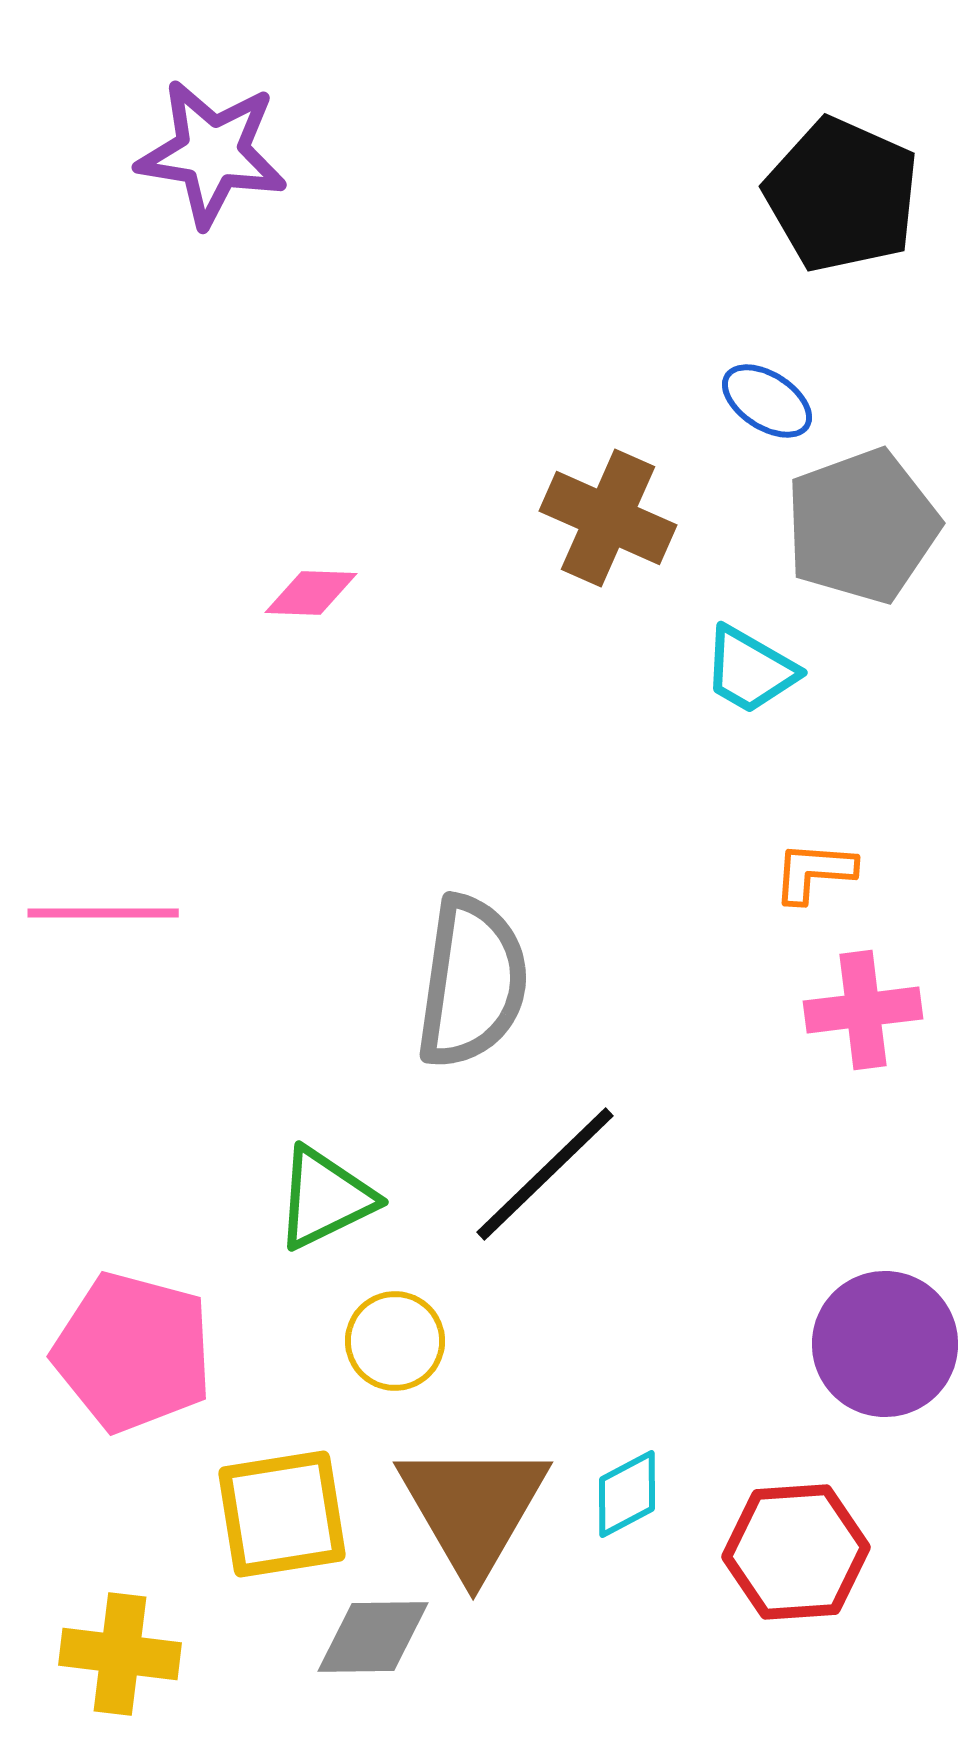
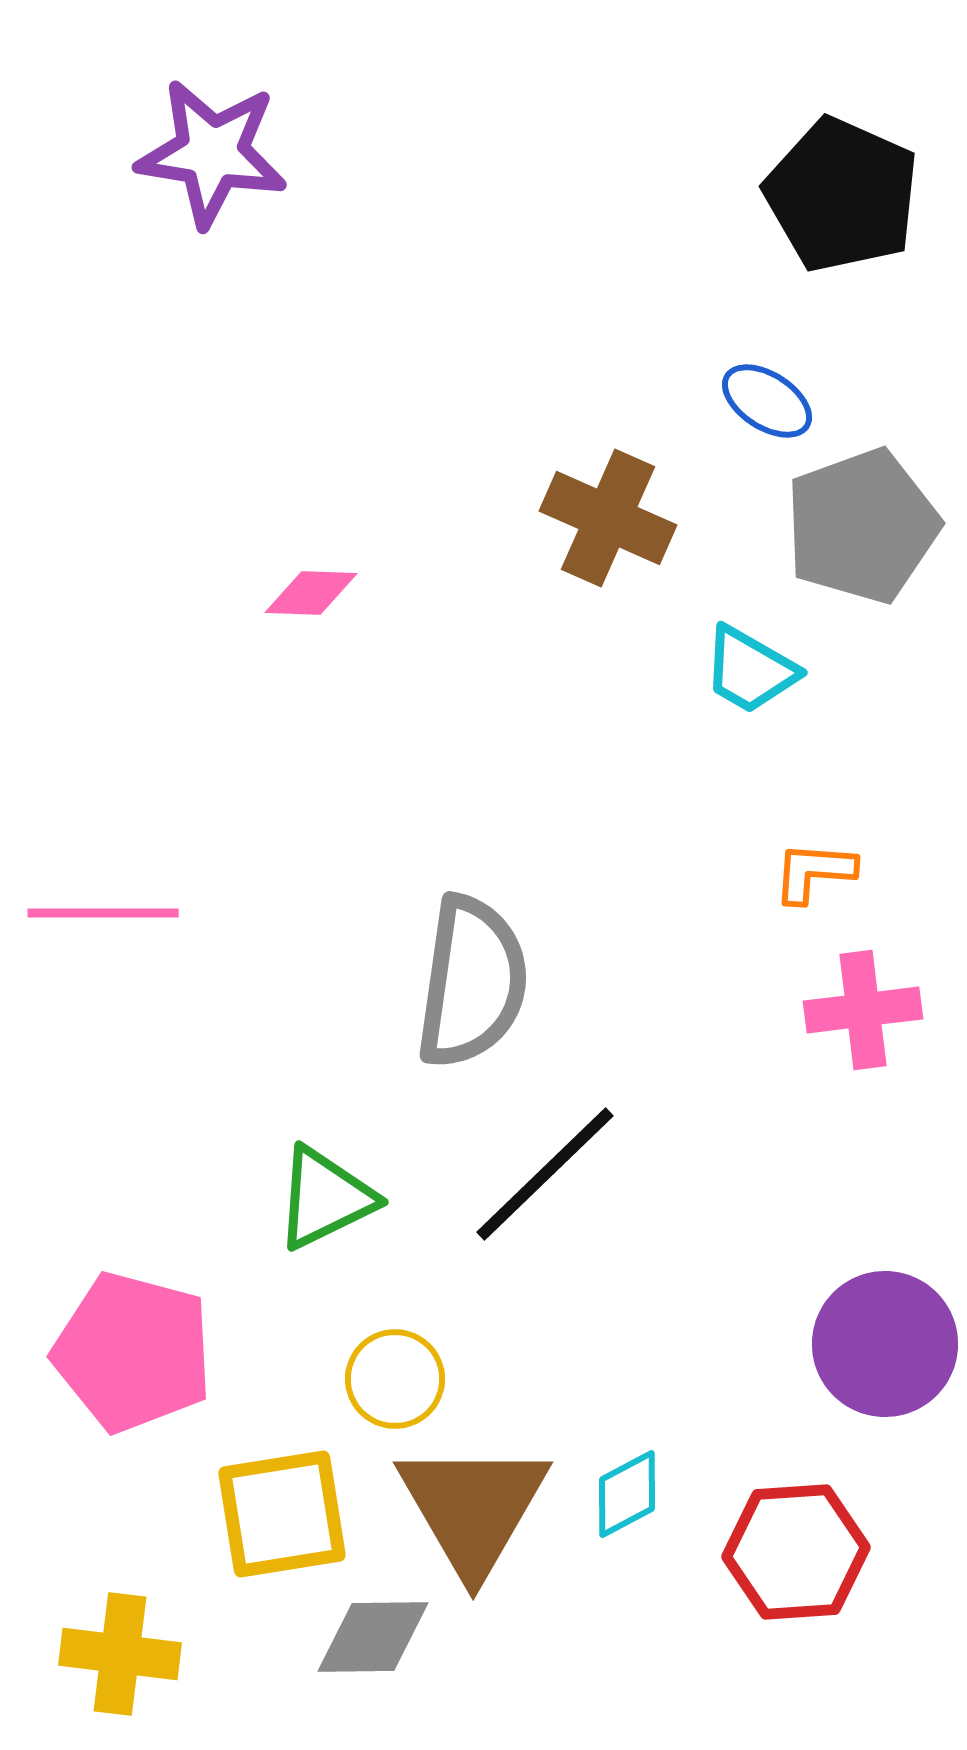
yellow circle: moved 38 px down
